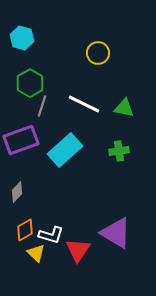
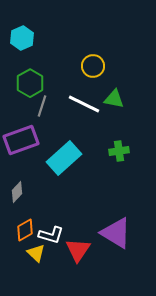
cyan hexagon: rotated 20 degrees clockwise
yellow circle: moved 5 px left, 13 px down
green triangle: moved 10 px left, 9 px up
cyan rectangle: moved 1 px left, 8 px down
